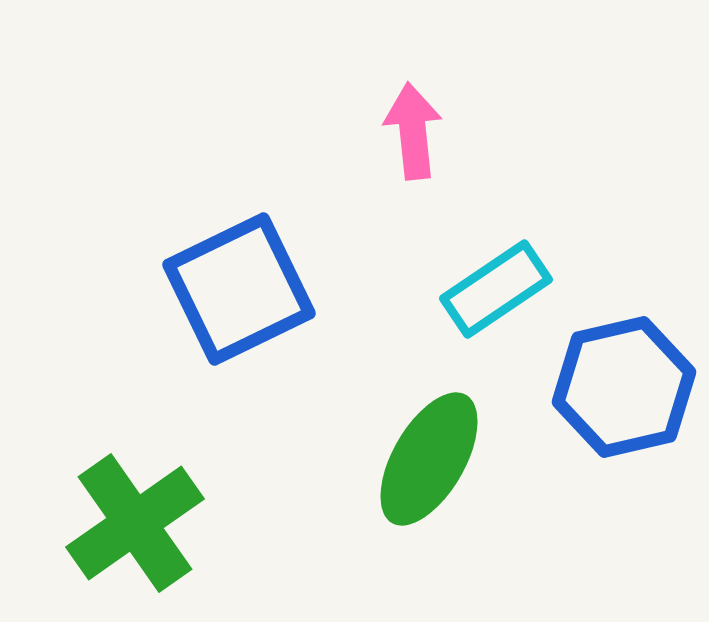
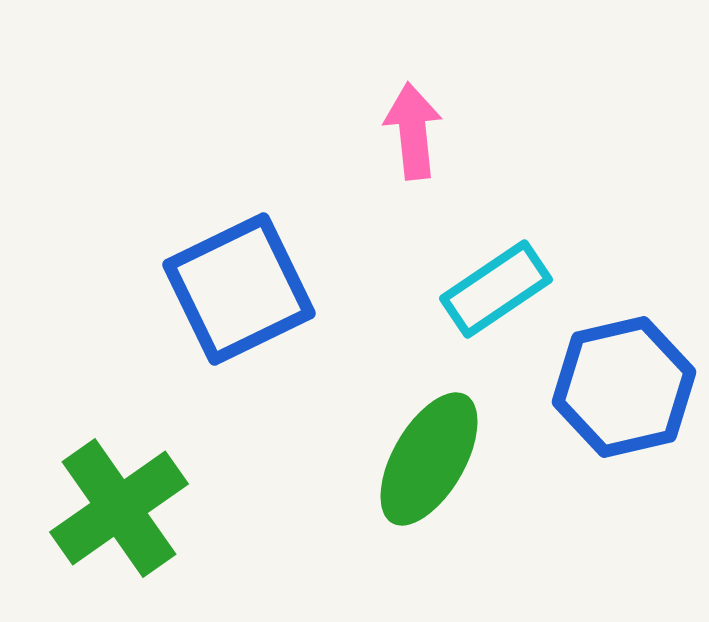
green cross: moved 16 px left, 15 px up
